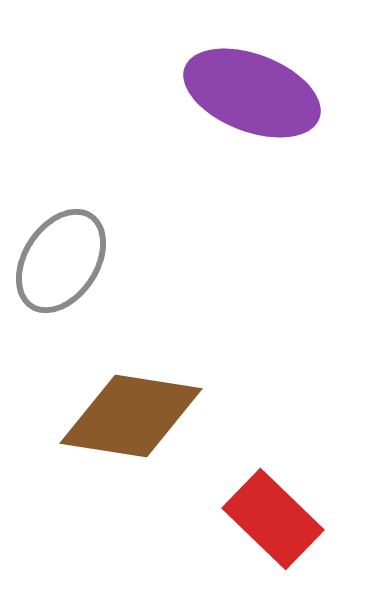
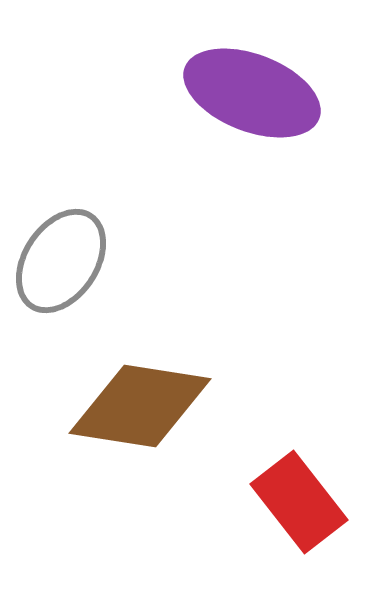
brown diamond: moved 9 px right, 10 px up
red rectangle: moved 26 px right, 17 px up; rotated 8 degrees clockwise
